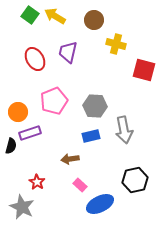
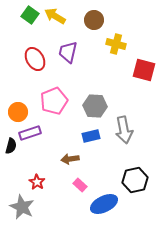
blue ellipse: moved 4 px right
